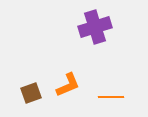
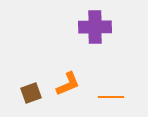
purple cross: rotated 16 degrees clockwise
orange L-shape: moved 1 px up
